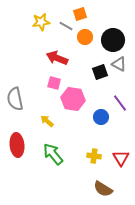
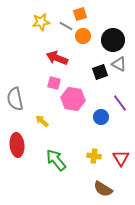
orange circle: moved 2 px left, 1 px up
yellow arrow: moved 5 px left
green arrow: moved 3 px right, 6 px down
